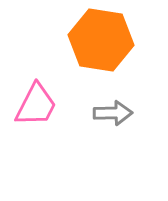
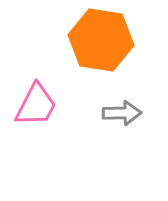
gray arrow: moved 9 px right
